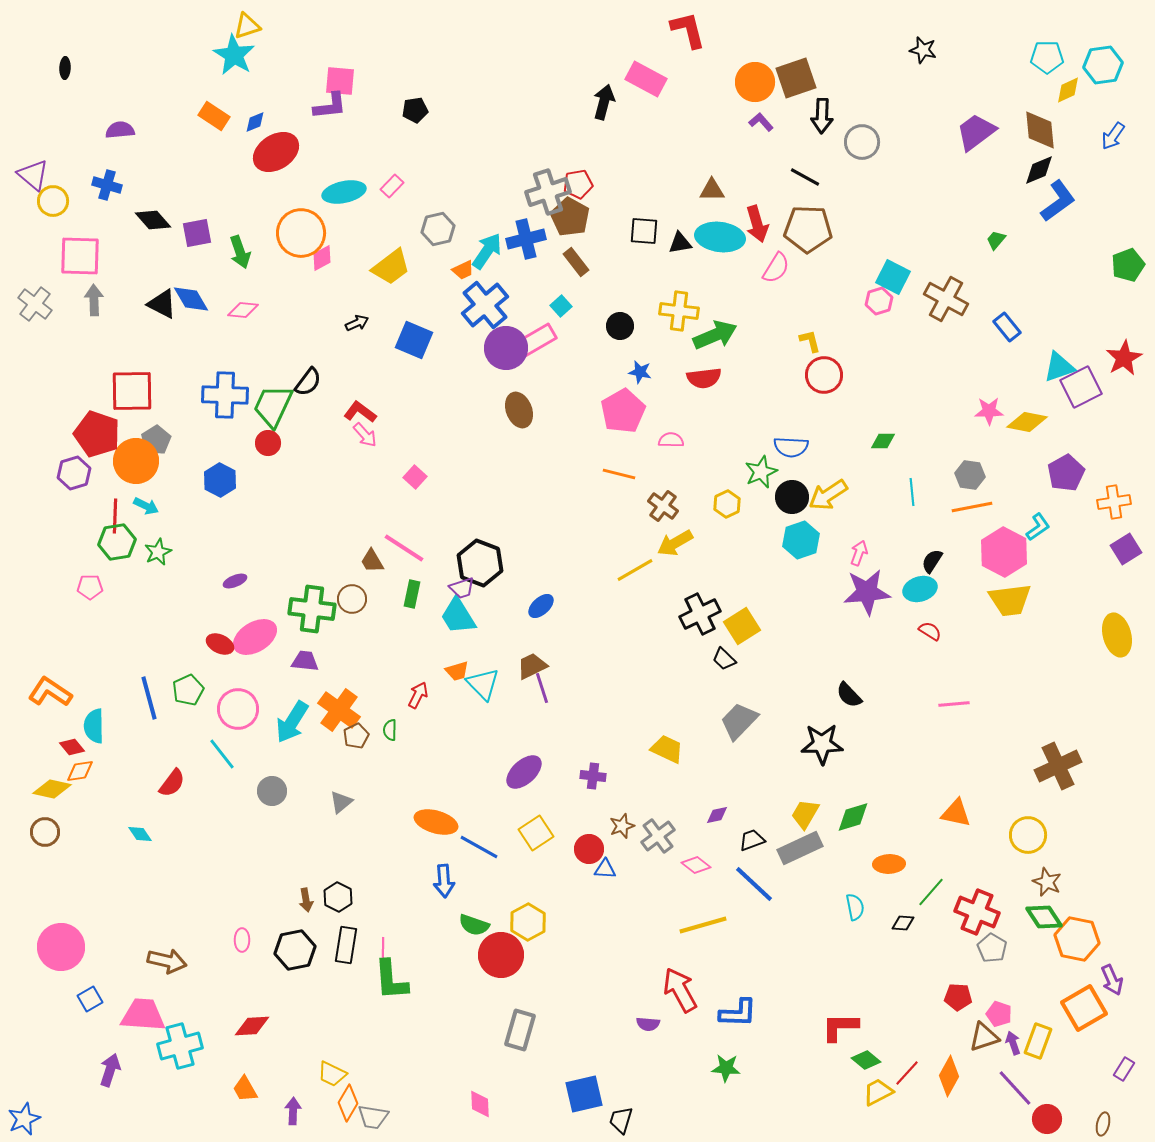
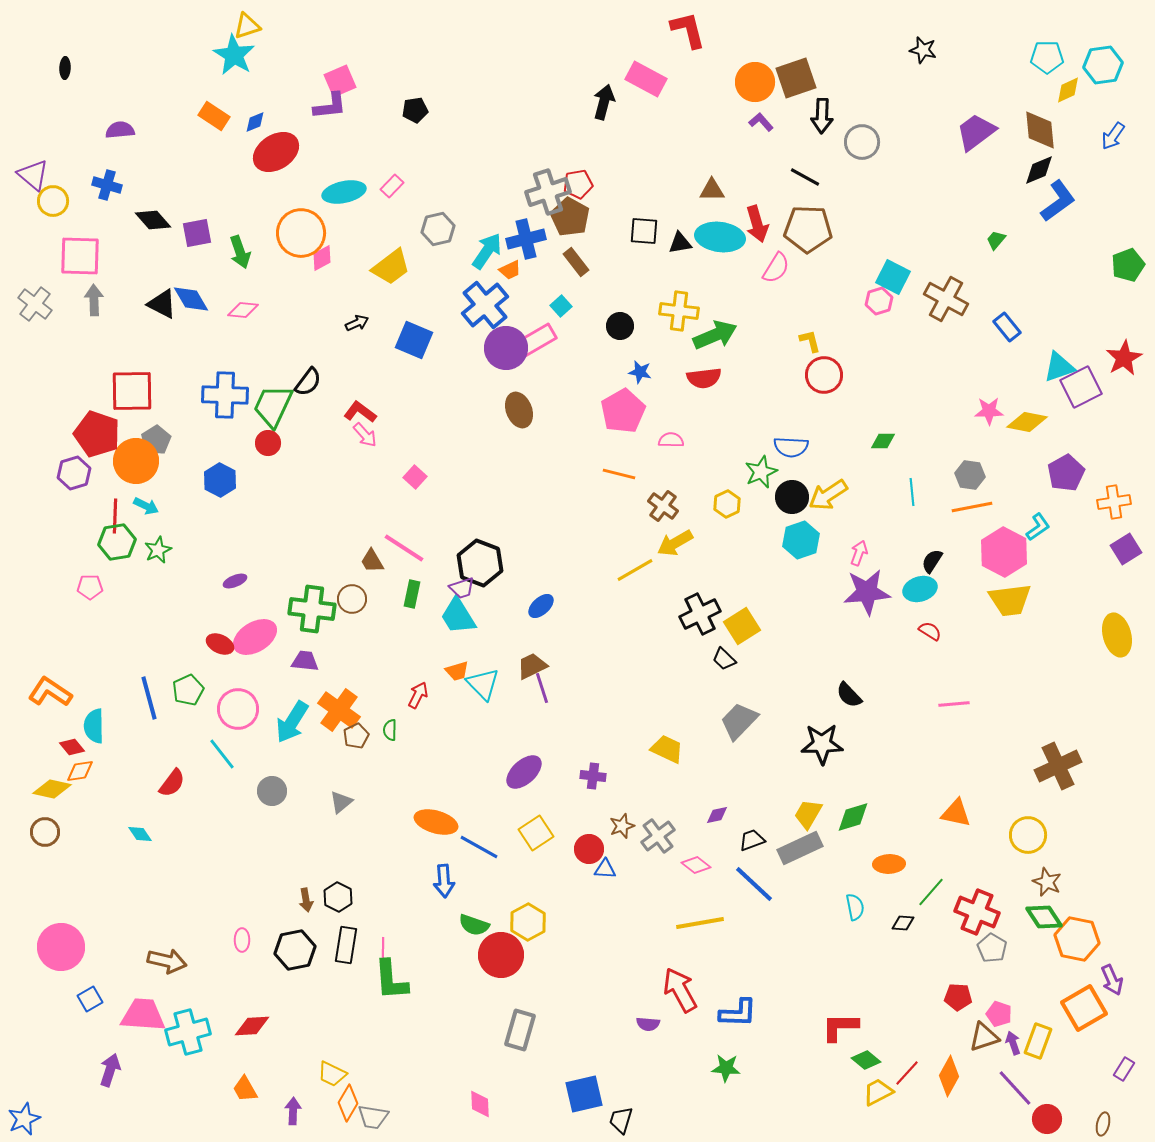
pink square at (340, 81): rotated 28 degrees counterclockwise
orange trapezoid at (463, 270): moved 47 px right
green star at (158, 552): moved 2 px up
yellow trapezoid at (805, 814): moved 3 px right
yellow line at (703, 925): moved 3 px left, 2 px up; rotated 6 degrees clockwise
cyan cross at (180, 1046): moved 8 px right, 14 px up
